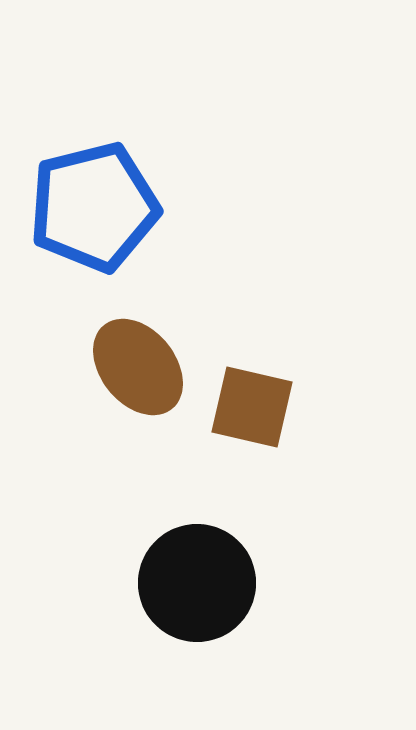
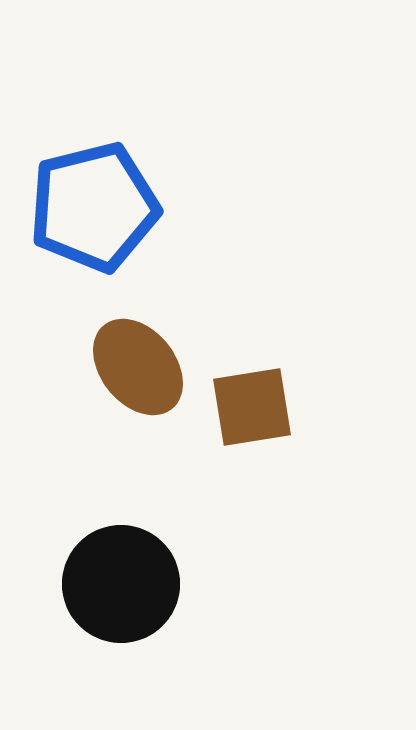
brown square: rotated 22 degrees counterclockwise
black circle: moved 76 px left, 1 px down
